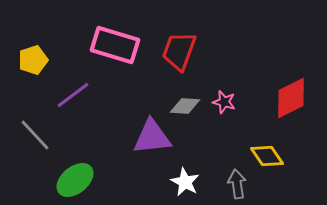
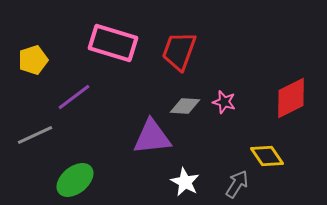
pink rectangle: moved 2 px left, 2 px up
purple line: moved 1 px right, 2 px down
gray line: rotated 72 degrees counterclockwise
gray arrow: rotated 40 degrees clockwise
